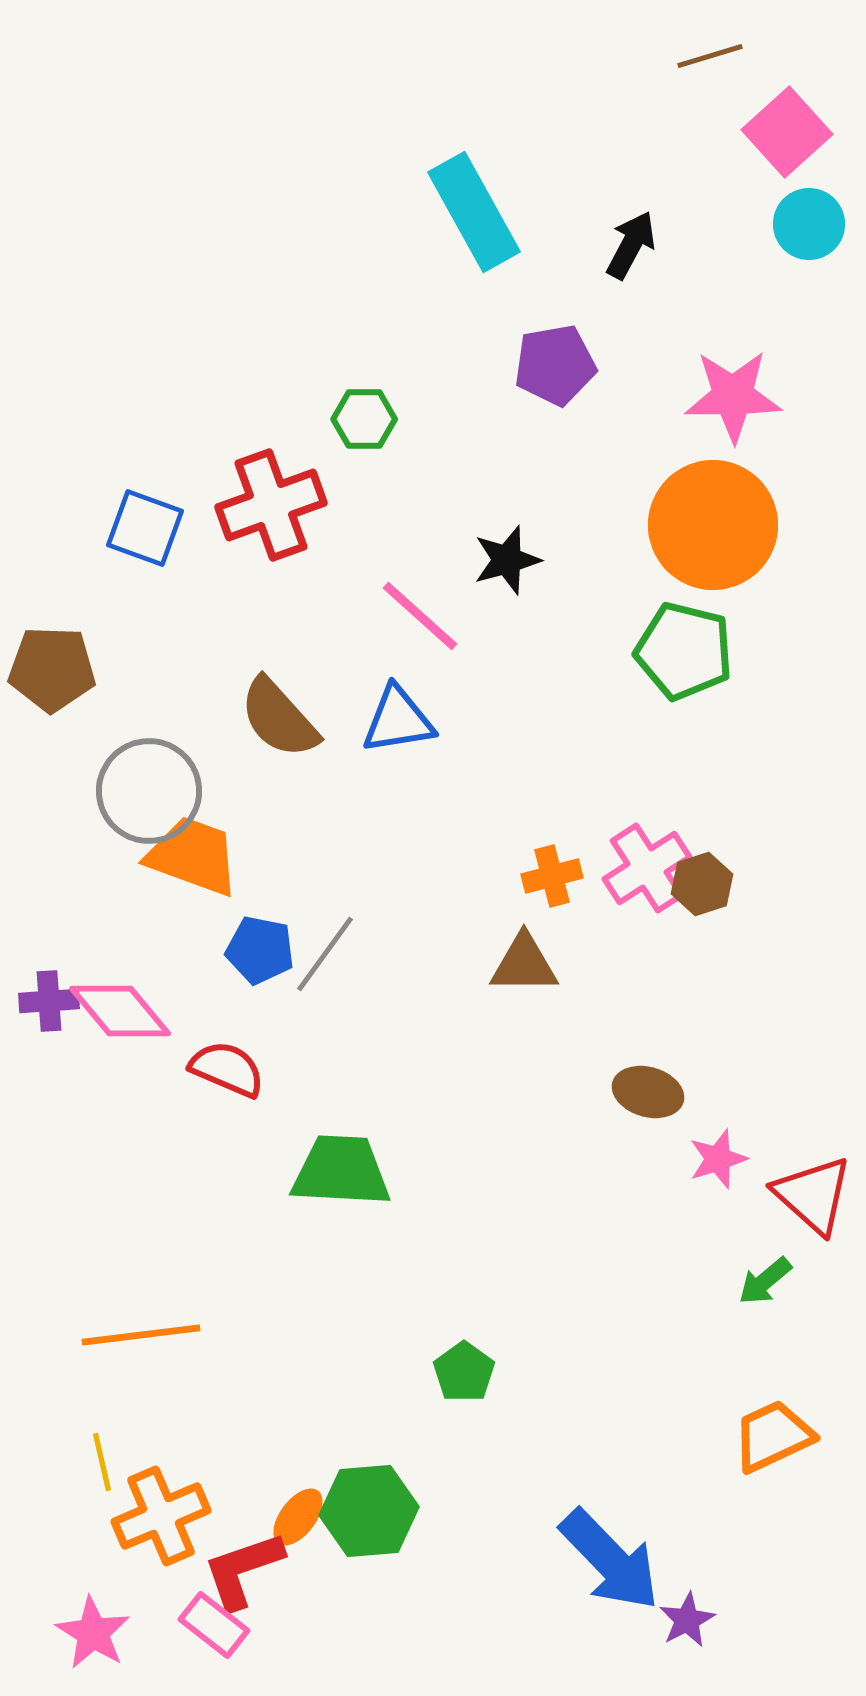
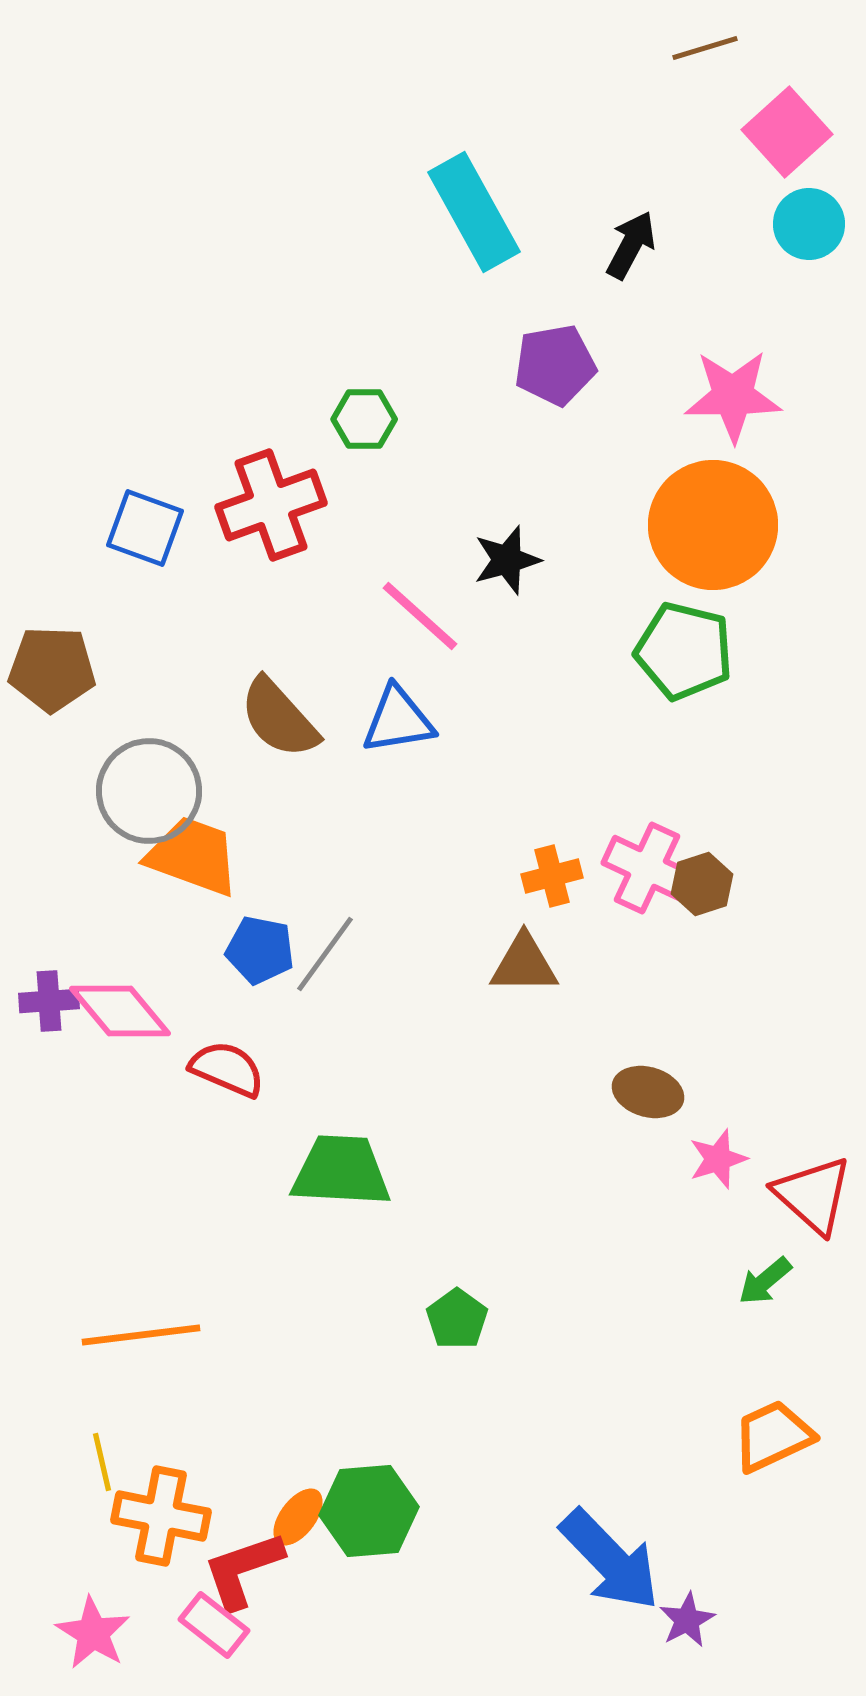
brown line at (710, 56): moved 5 px left, 8 px up
pink cross at (647, 868): rotated 32 degrees counterclockwise
green pentagon at (464, 1372): moved 7 px left, 53 px up
orange cross at (161, 1516): rotated 34 degrees clockwise
